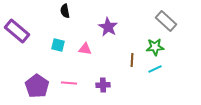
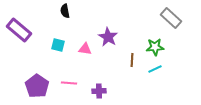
gray rectangle: moved 5 px right, 3 px up
purple star: moved 10 px down
purple rectangle: moved 2 px right, 1 px up
purple cross: moved 4 px left, 6 px down
